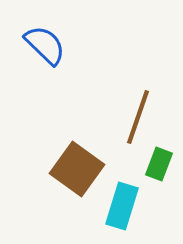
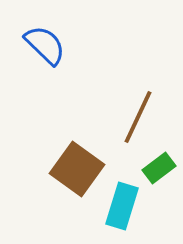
brown line: rotated 6 degrees clockwise
green rectangle: moved 4 px down; rotated 32 degrees clockwise
